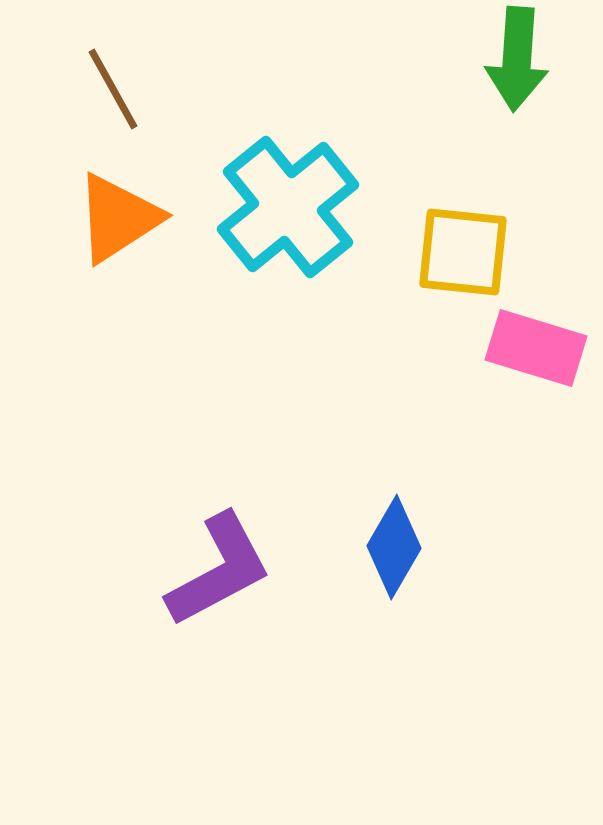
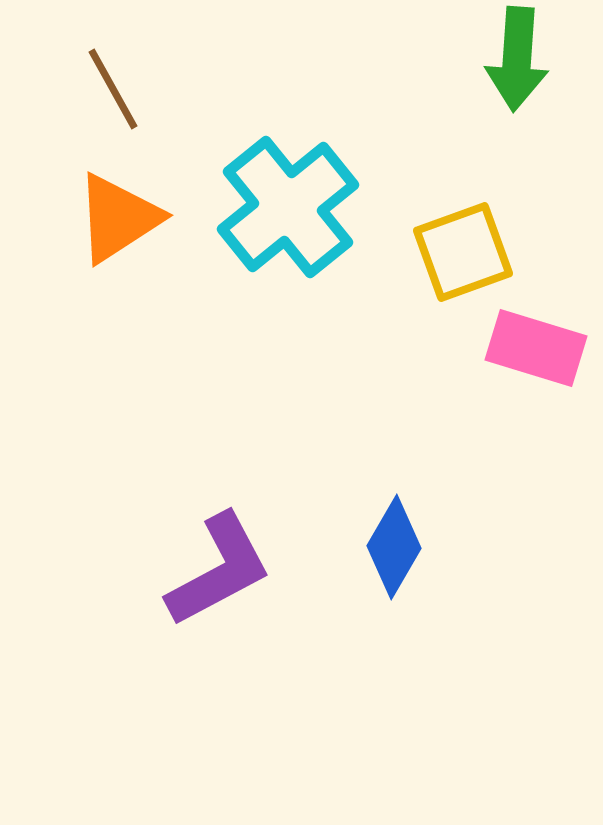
yellow square: rotated 26 degrees counterclockwise
